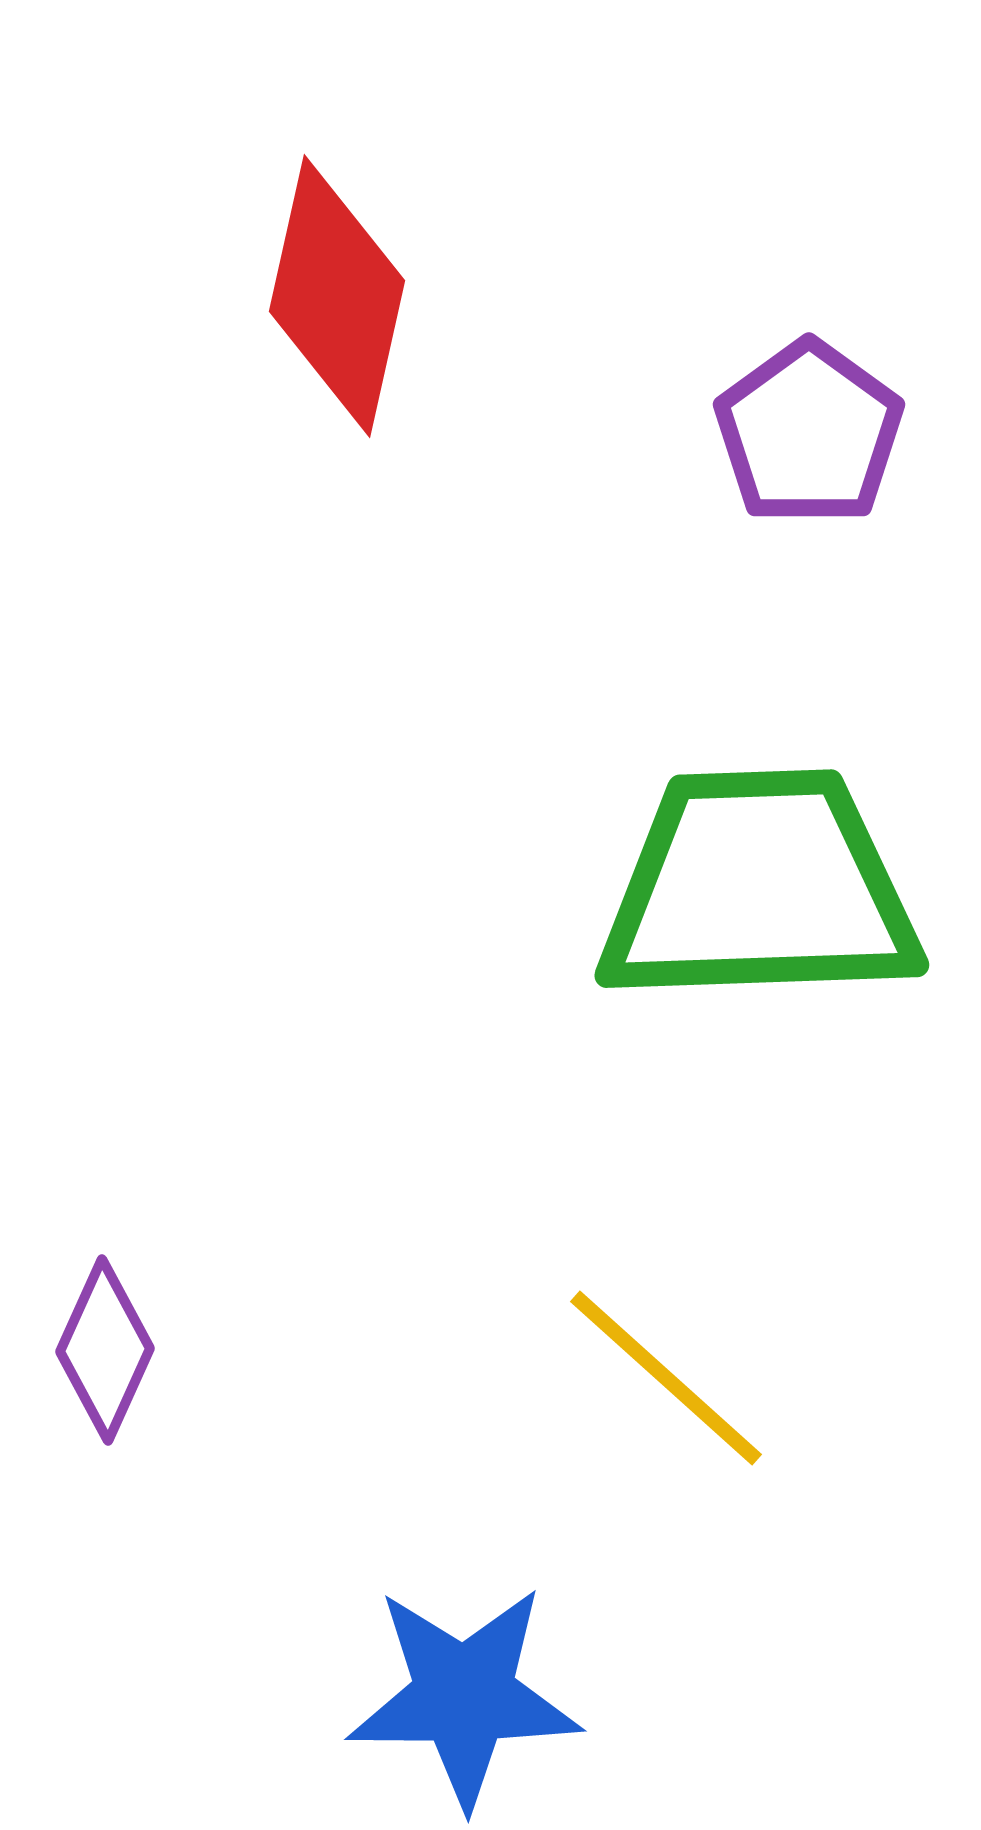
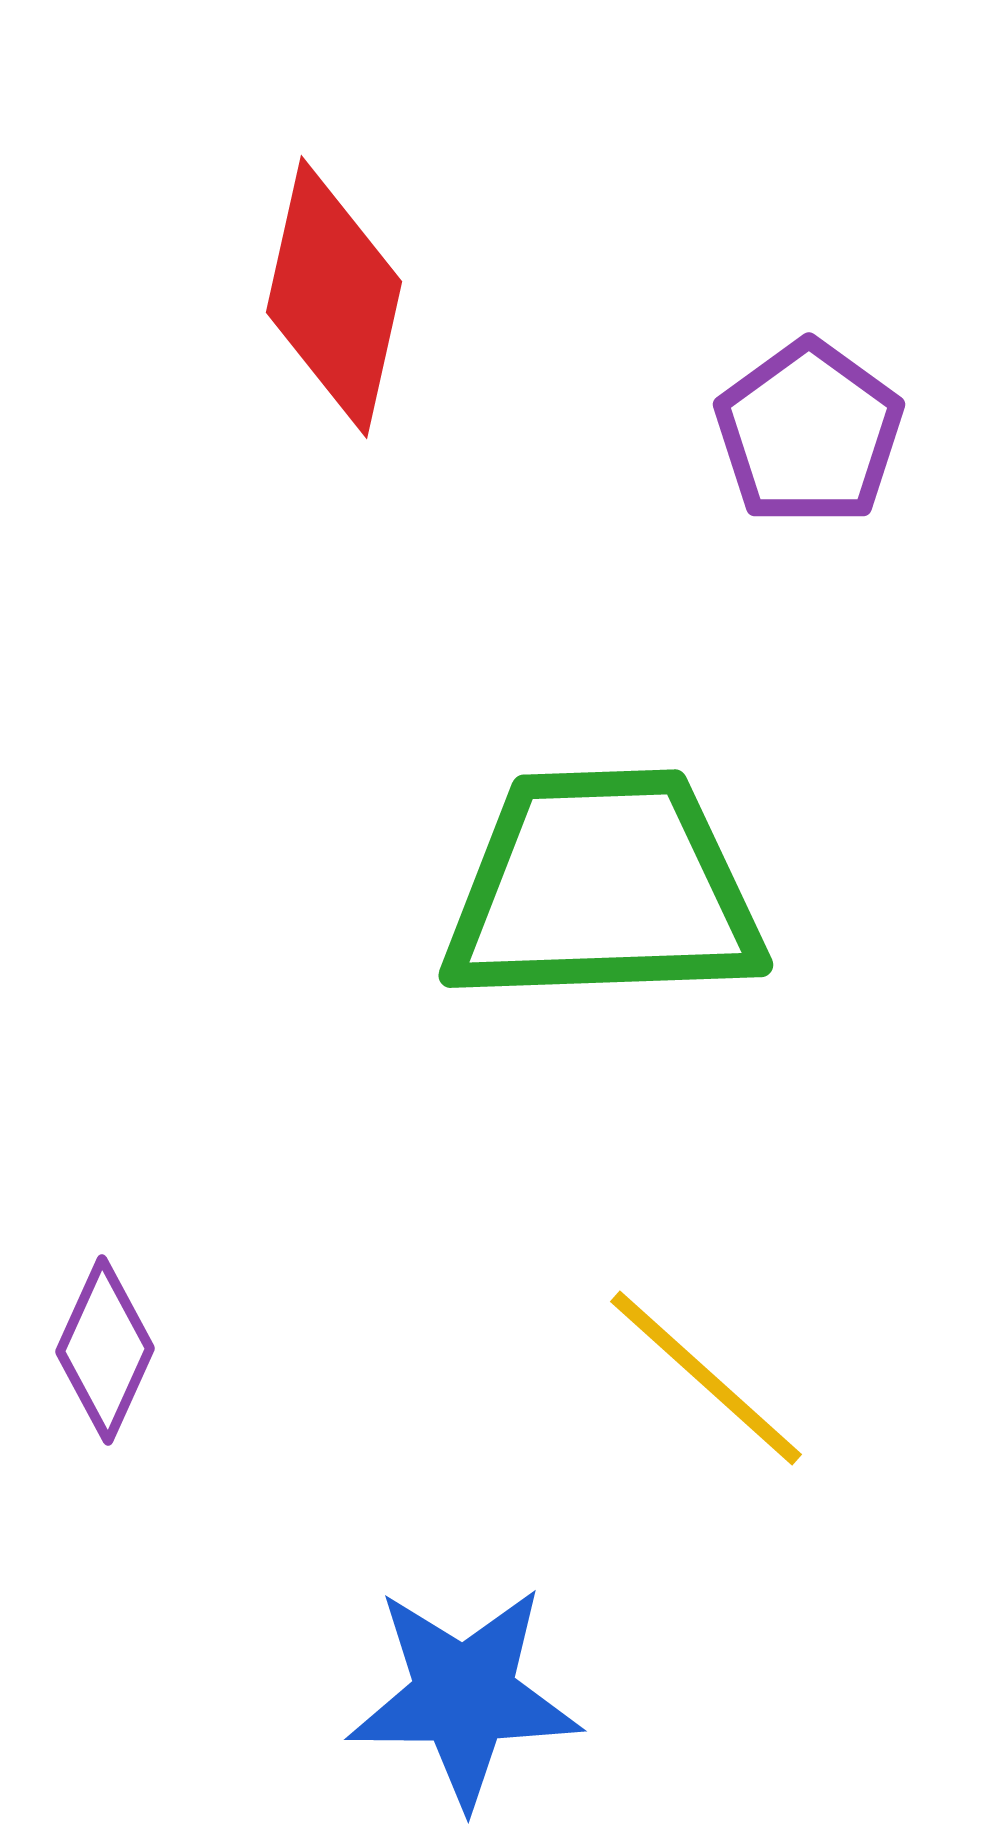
red diamond: moved 3 px left, 1 px down
green trapezoid: moved 156 px left
yellow line: moved 40 px right
